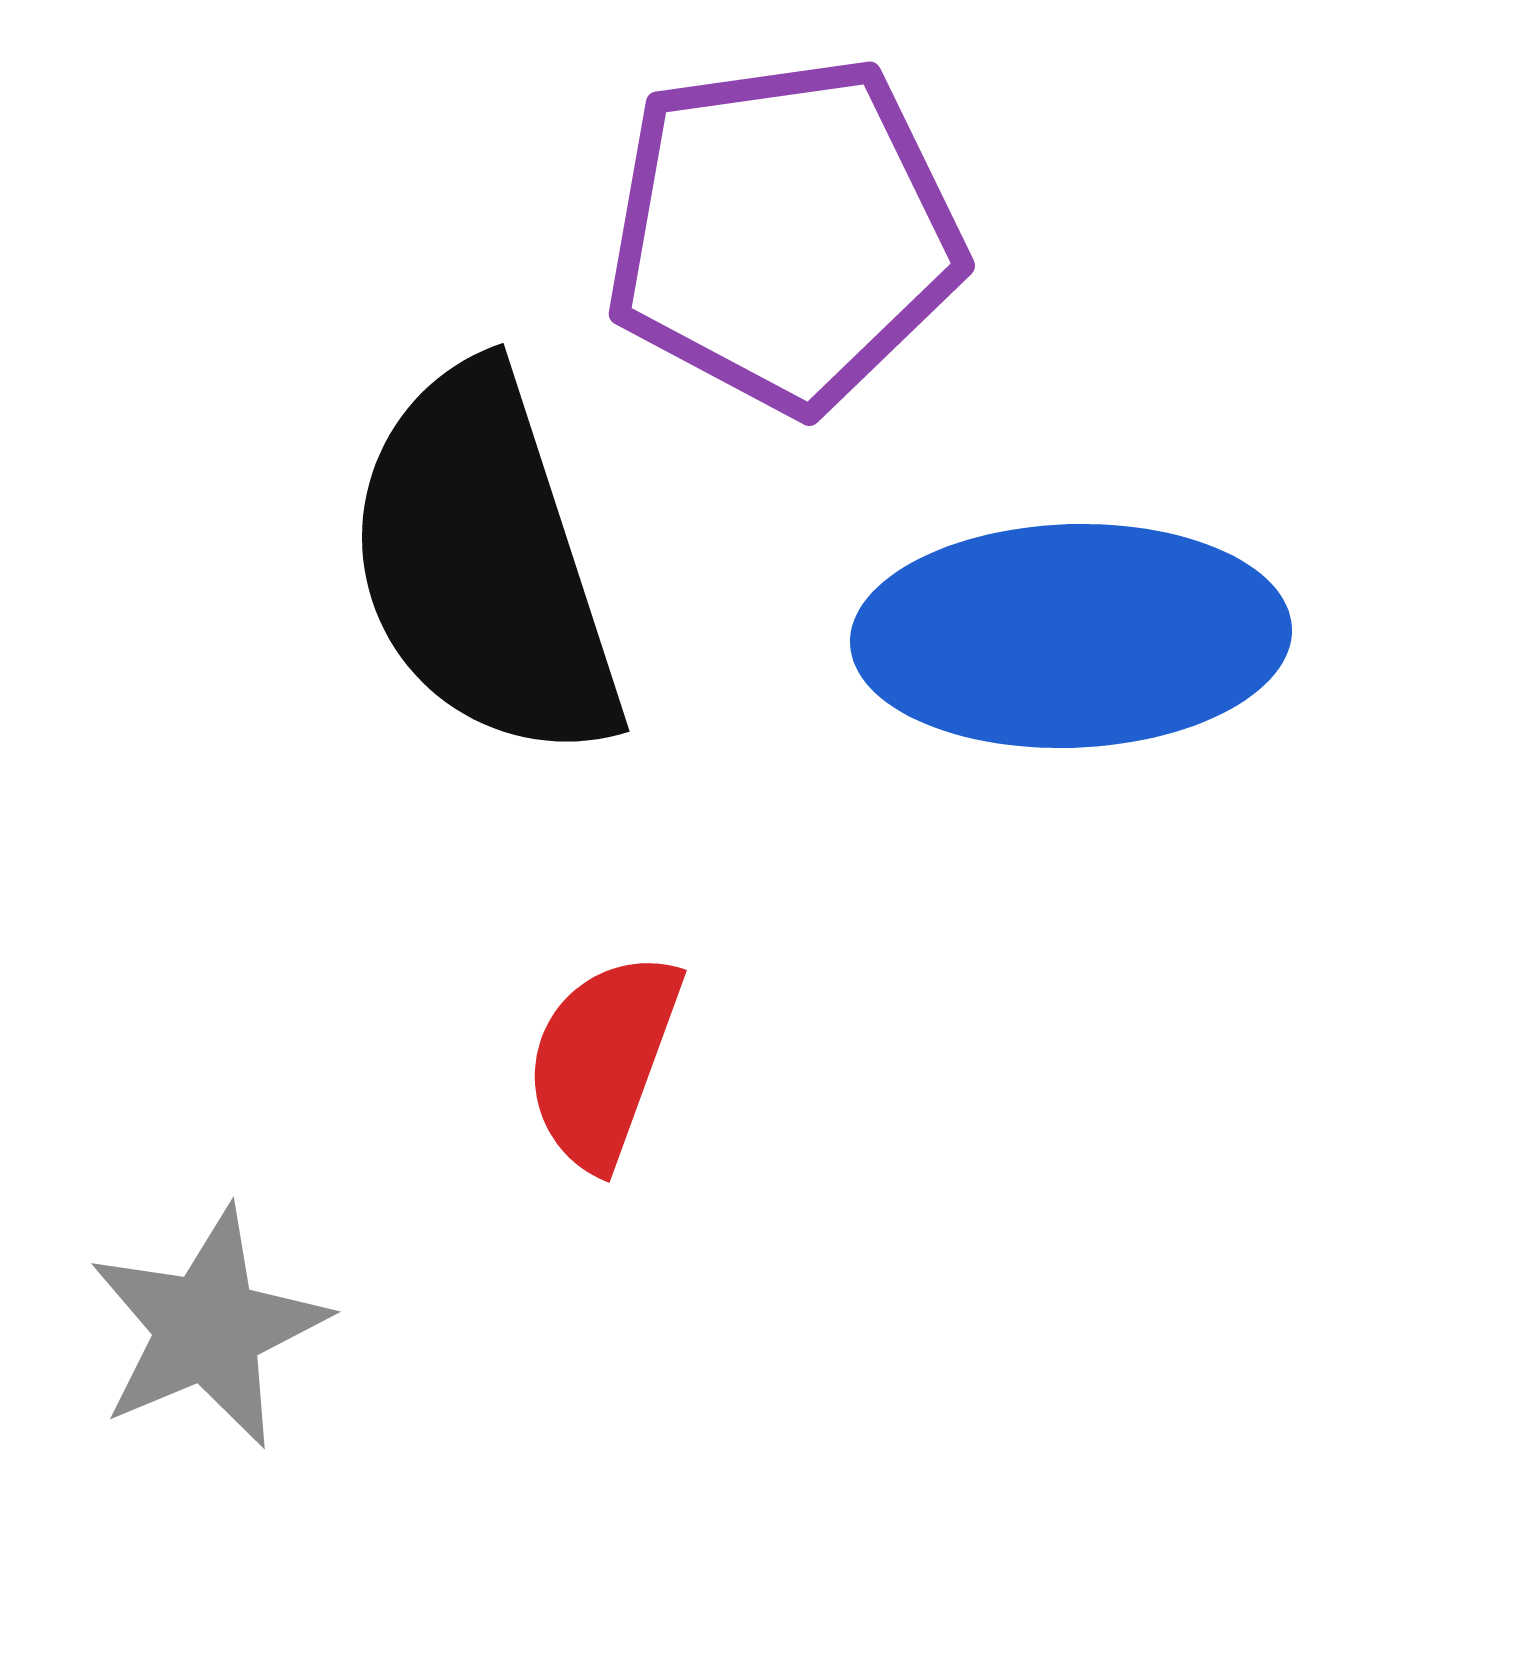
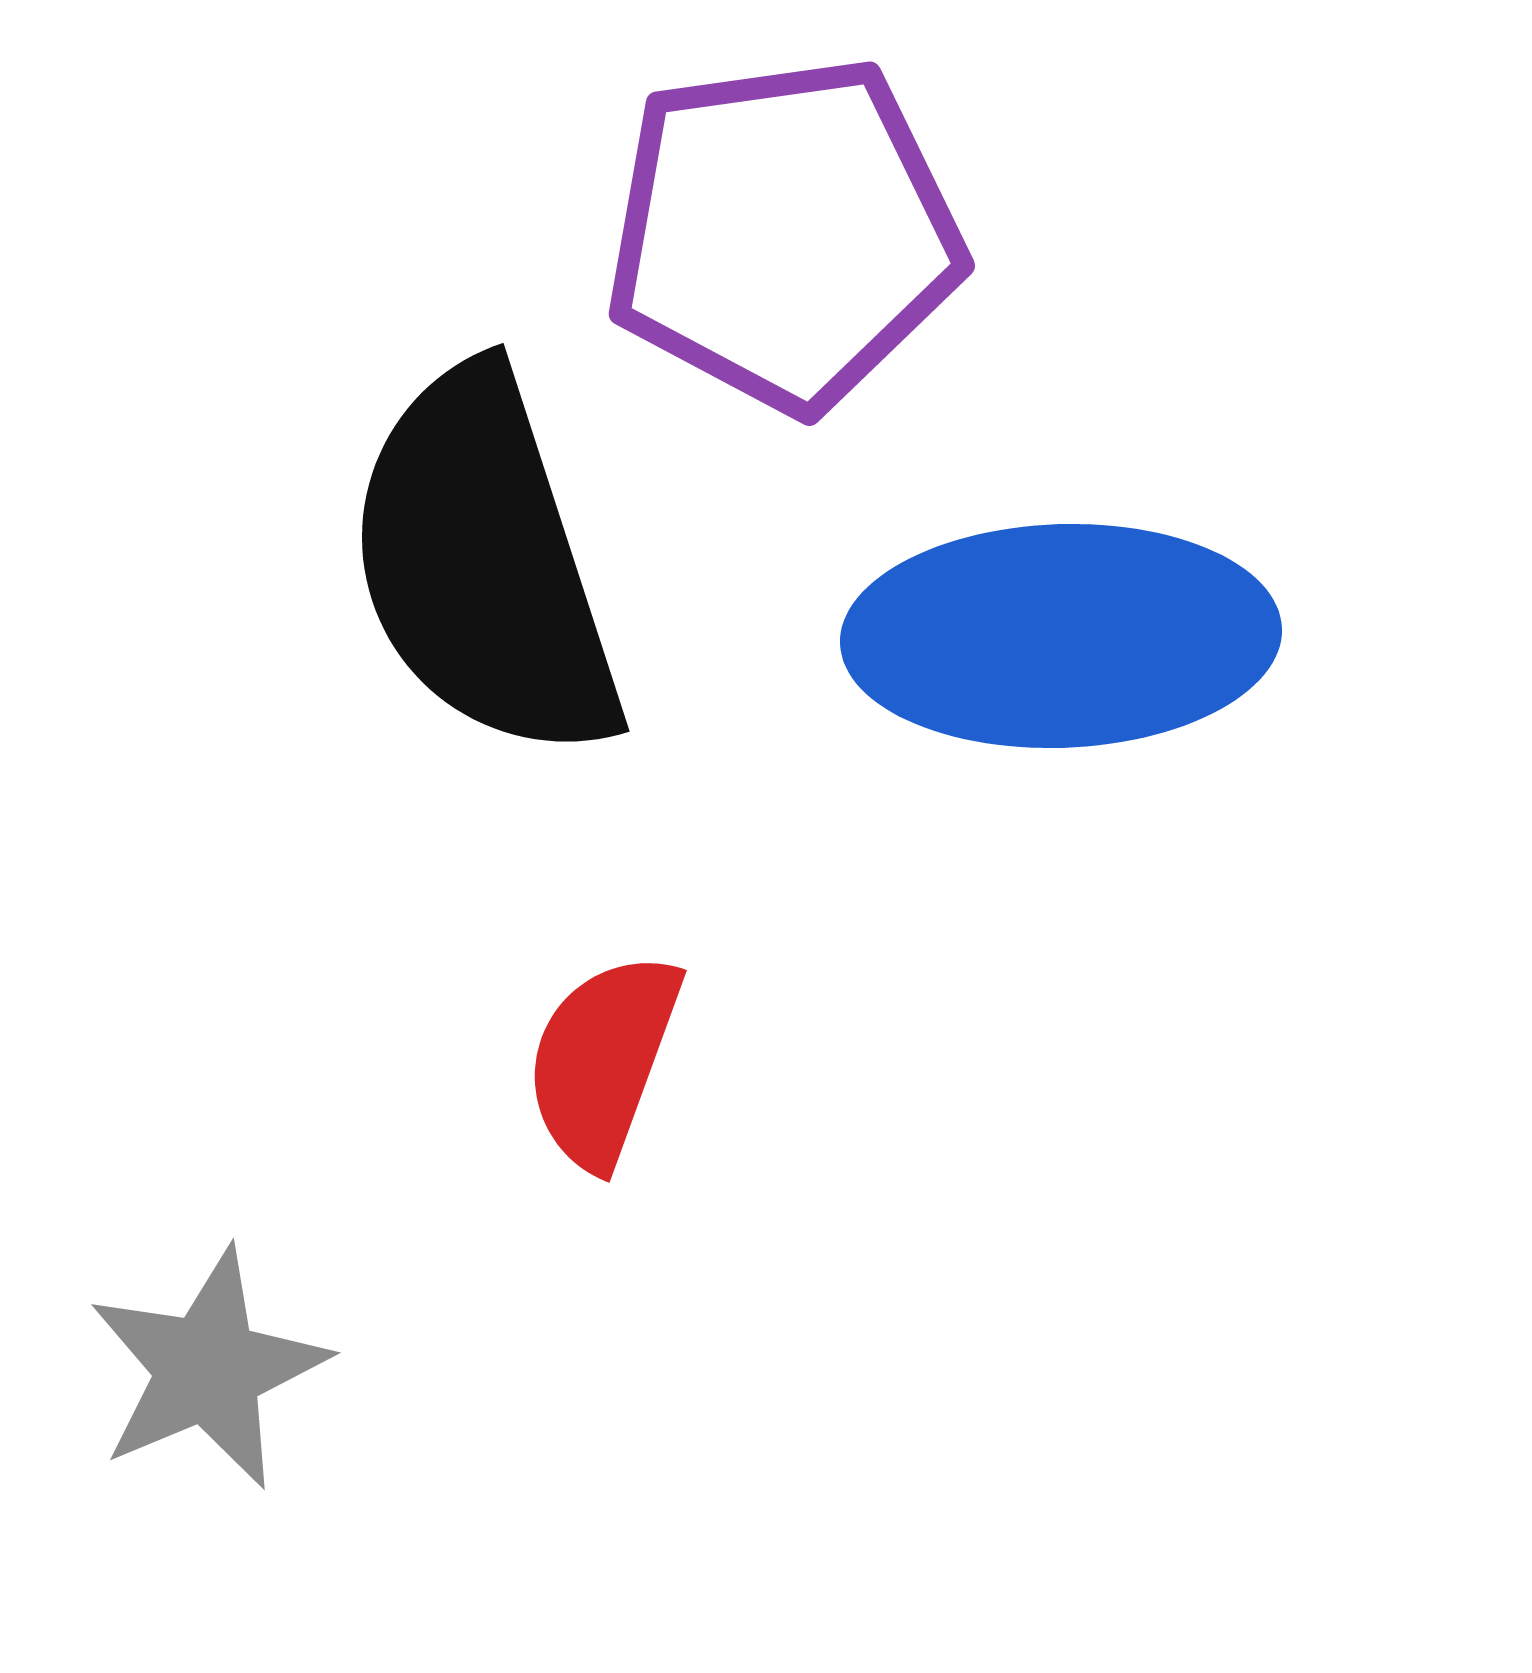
blue ellipse: moved 10 px left
gray star: moved 41 px down
